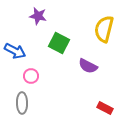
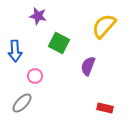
yellow semicircle: moved 3 px up; rotated 28 degrees clockwise
blue arrow: rotated 60 degrees clockwise
purple semicircle: rotated 84 degrees clockwise
pink circle: moved 4 px right
gray ellipse: rotated 45 degrees clockwise
red rectangle: rotated 14 degrees counterclockwise
